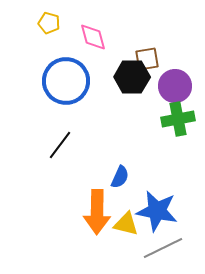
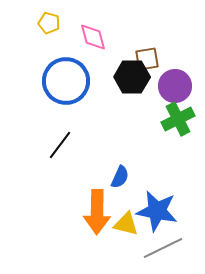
green cross: rotated 16 degrees counterclockwise
